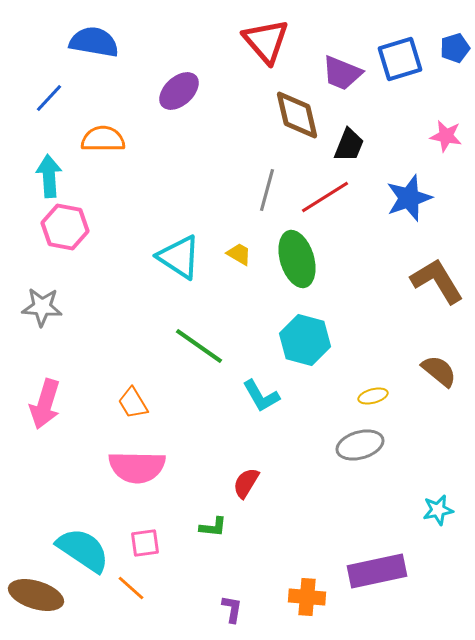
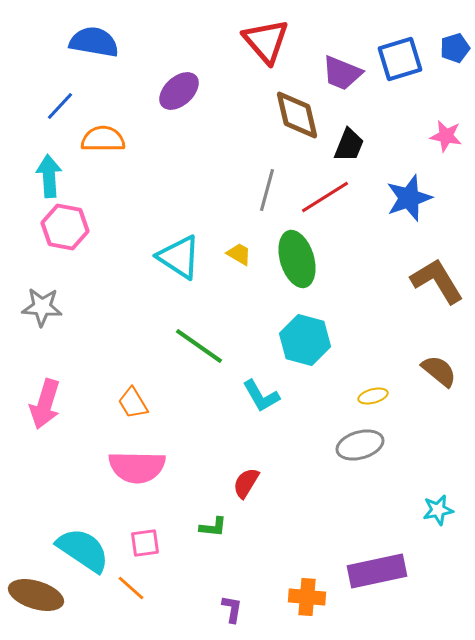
blue line: moved 11 px right, 8 px down
